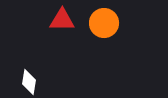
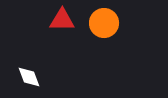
white diamond: moved 5 px up; rotated 30 degrees counterclockwise
